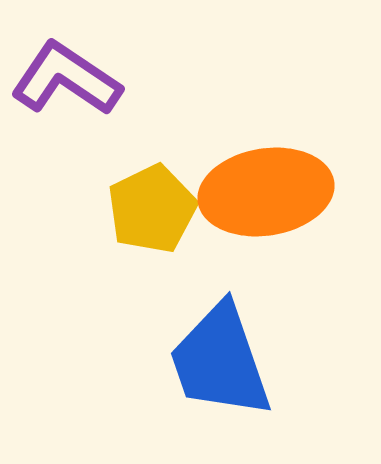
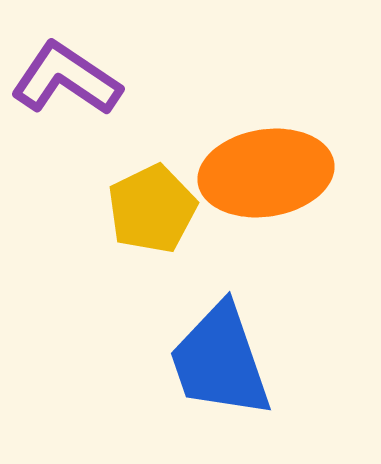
orange ellipse: moved 19 px up
